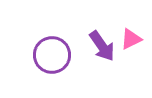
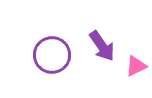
pink triangle: moved 5 px right, 27 px down
